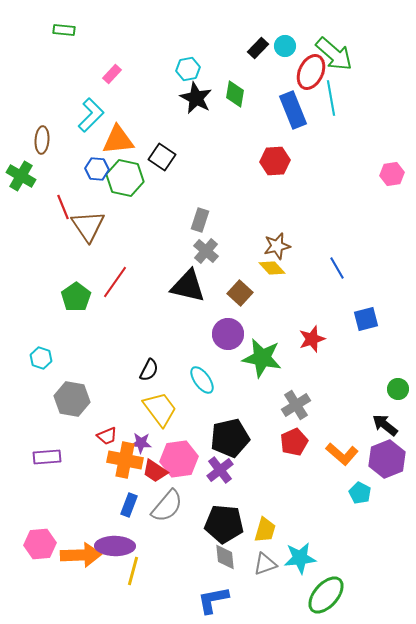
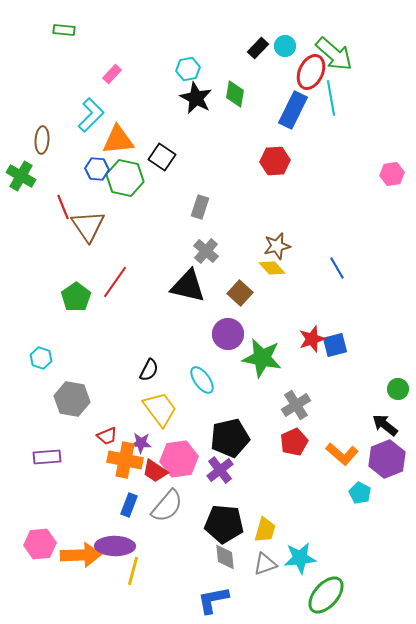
blue rectangle at (293, 110): rotated 48 degrees clockwise
gray rectangle at (200, 220): moved 13 px up
blue square at (366, 319): moved 31 px left, 26 px down
